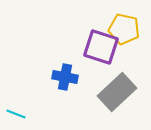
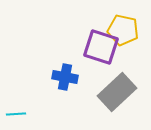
yellow pentagon: moved 1 px left, 1 px down
cyan line: rotated 24 degrees counterclockwise
